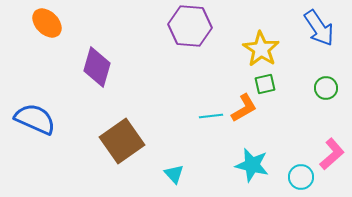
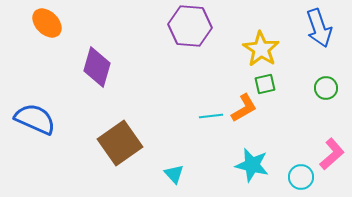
blue arrow: rotated 15 degrees clockwise
brown square: moved 2 px left, 2 px down
